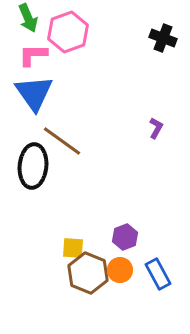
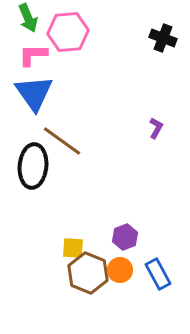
pink hexagon: rotated 15 degrees clockwise
